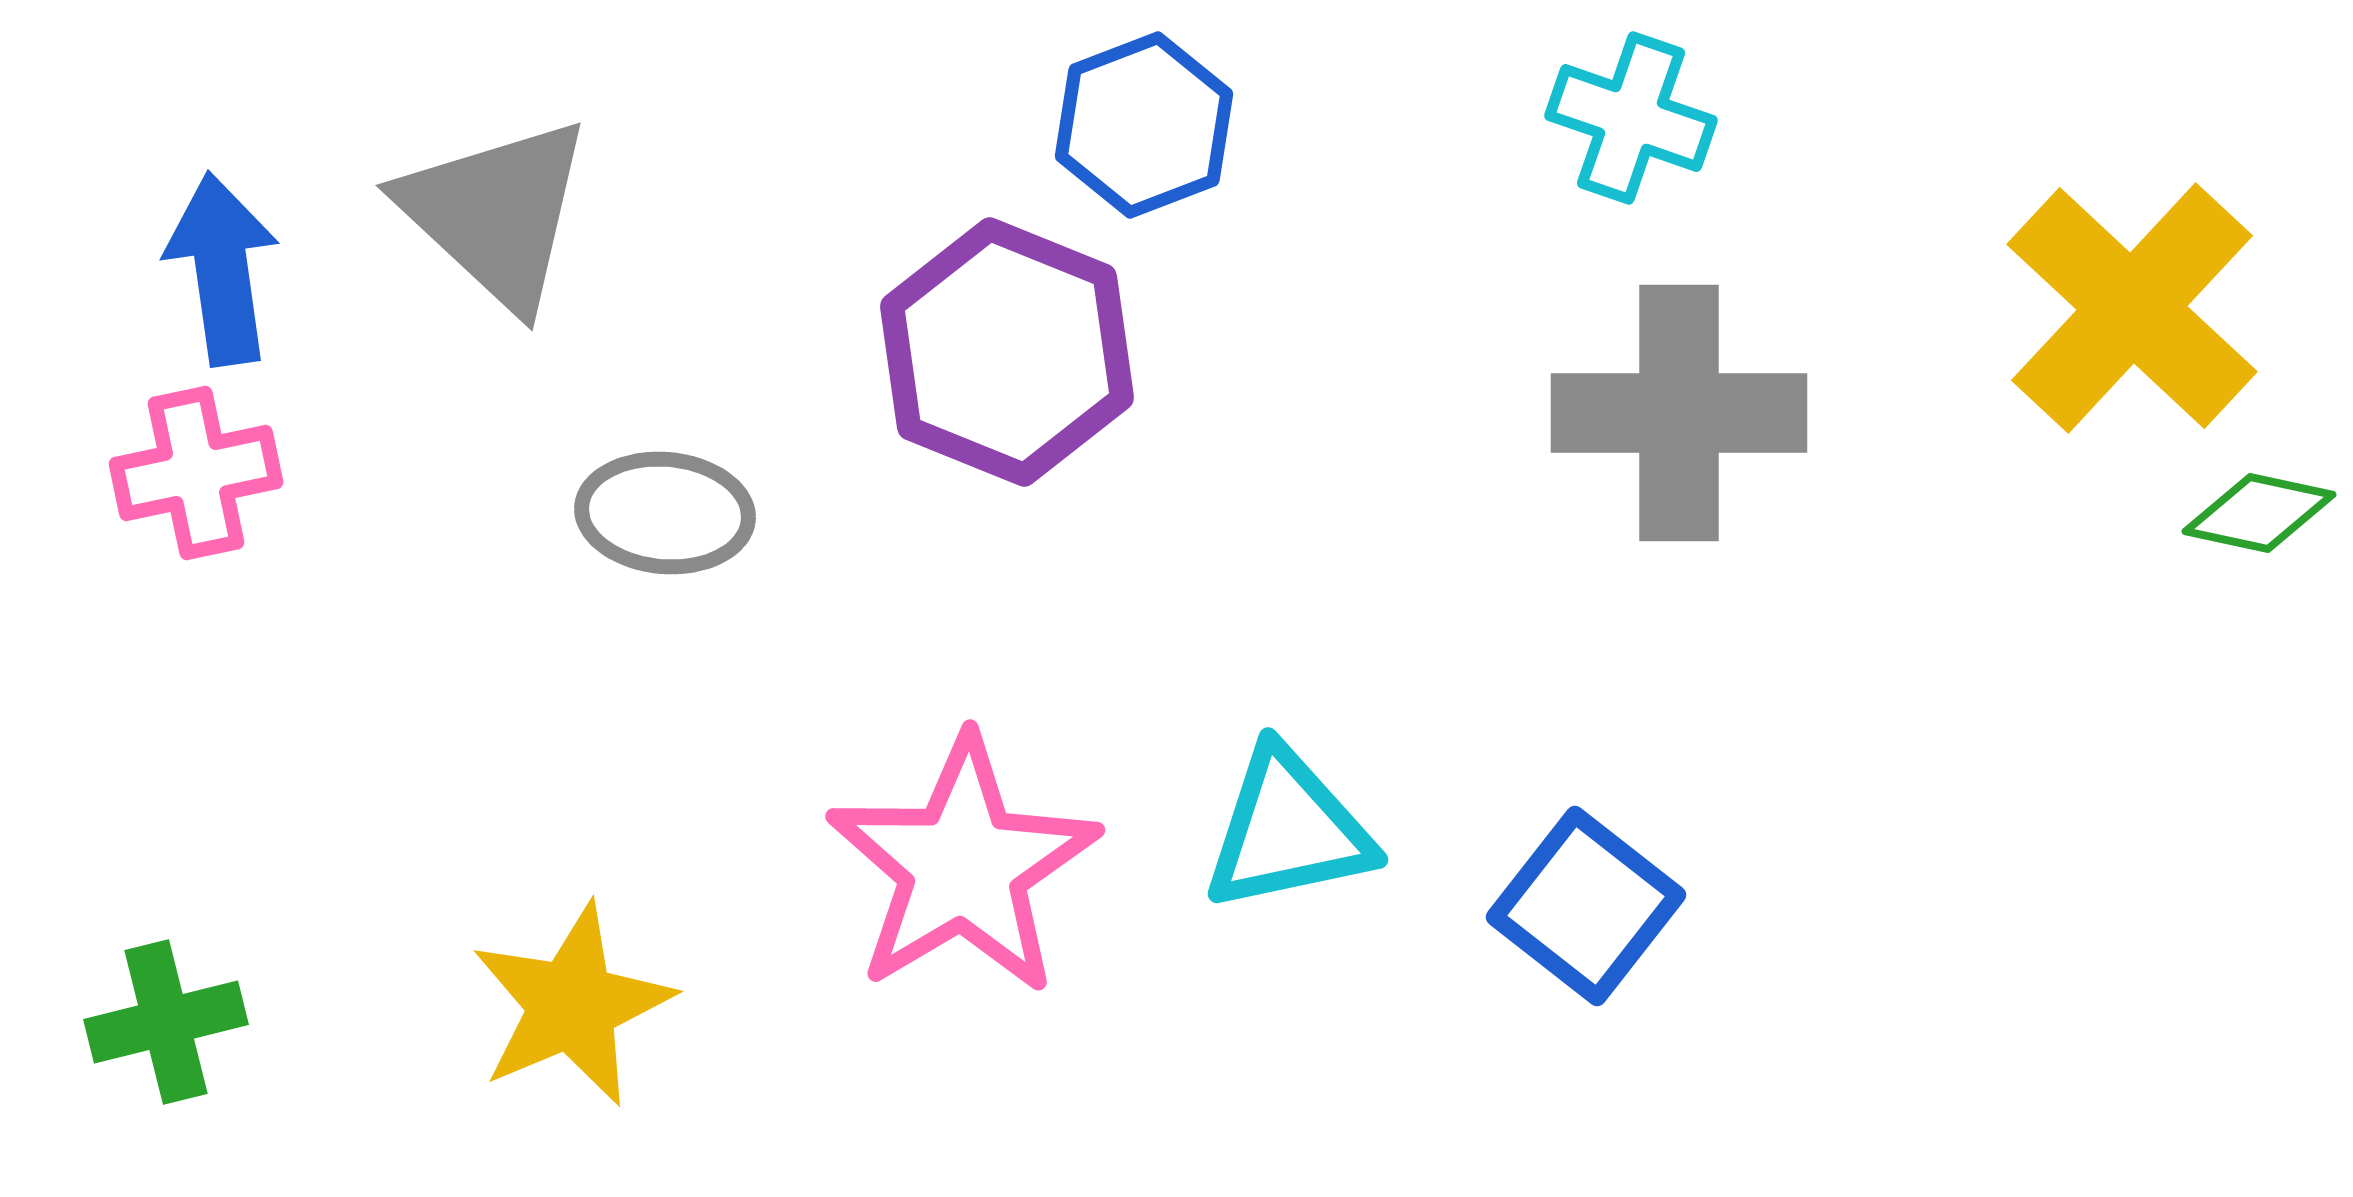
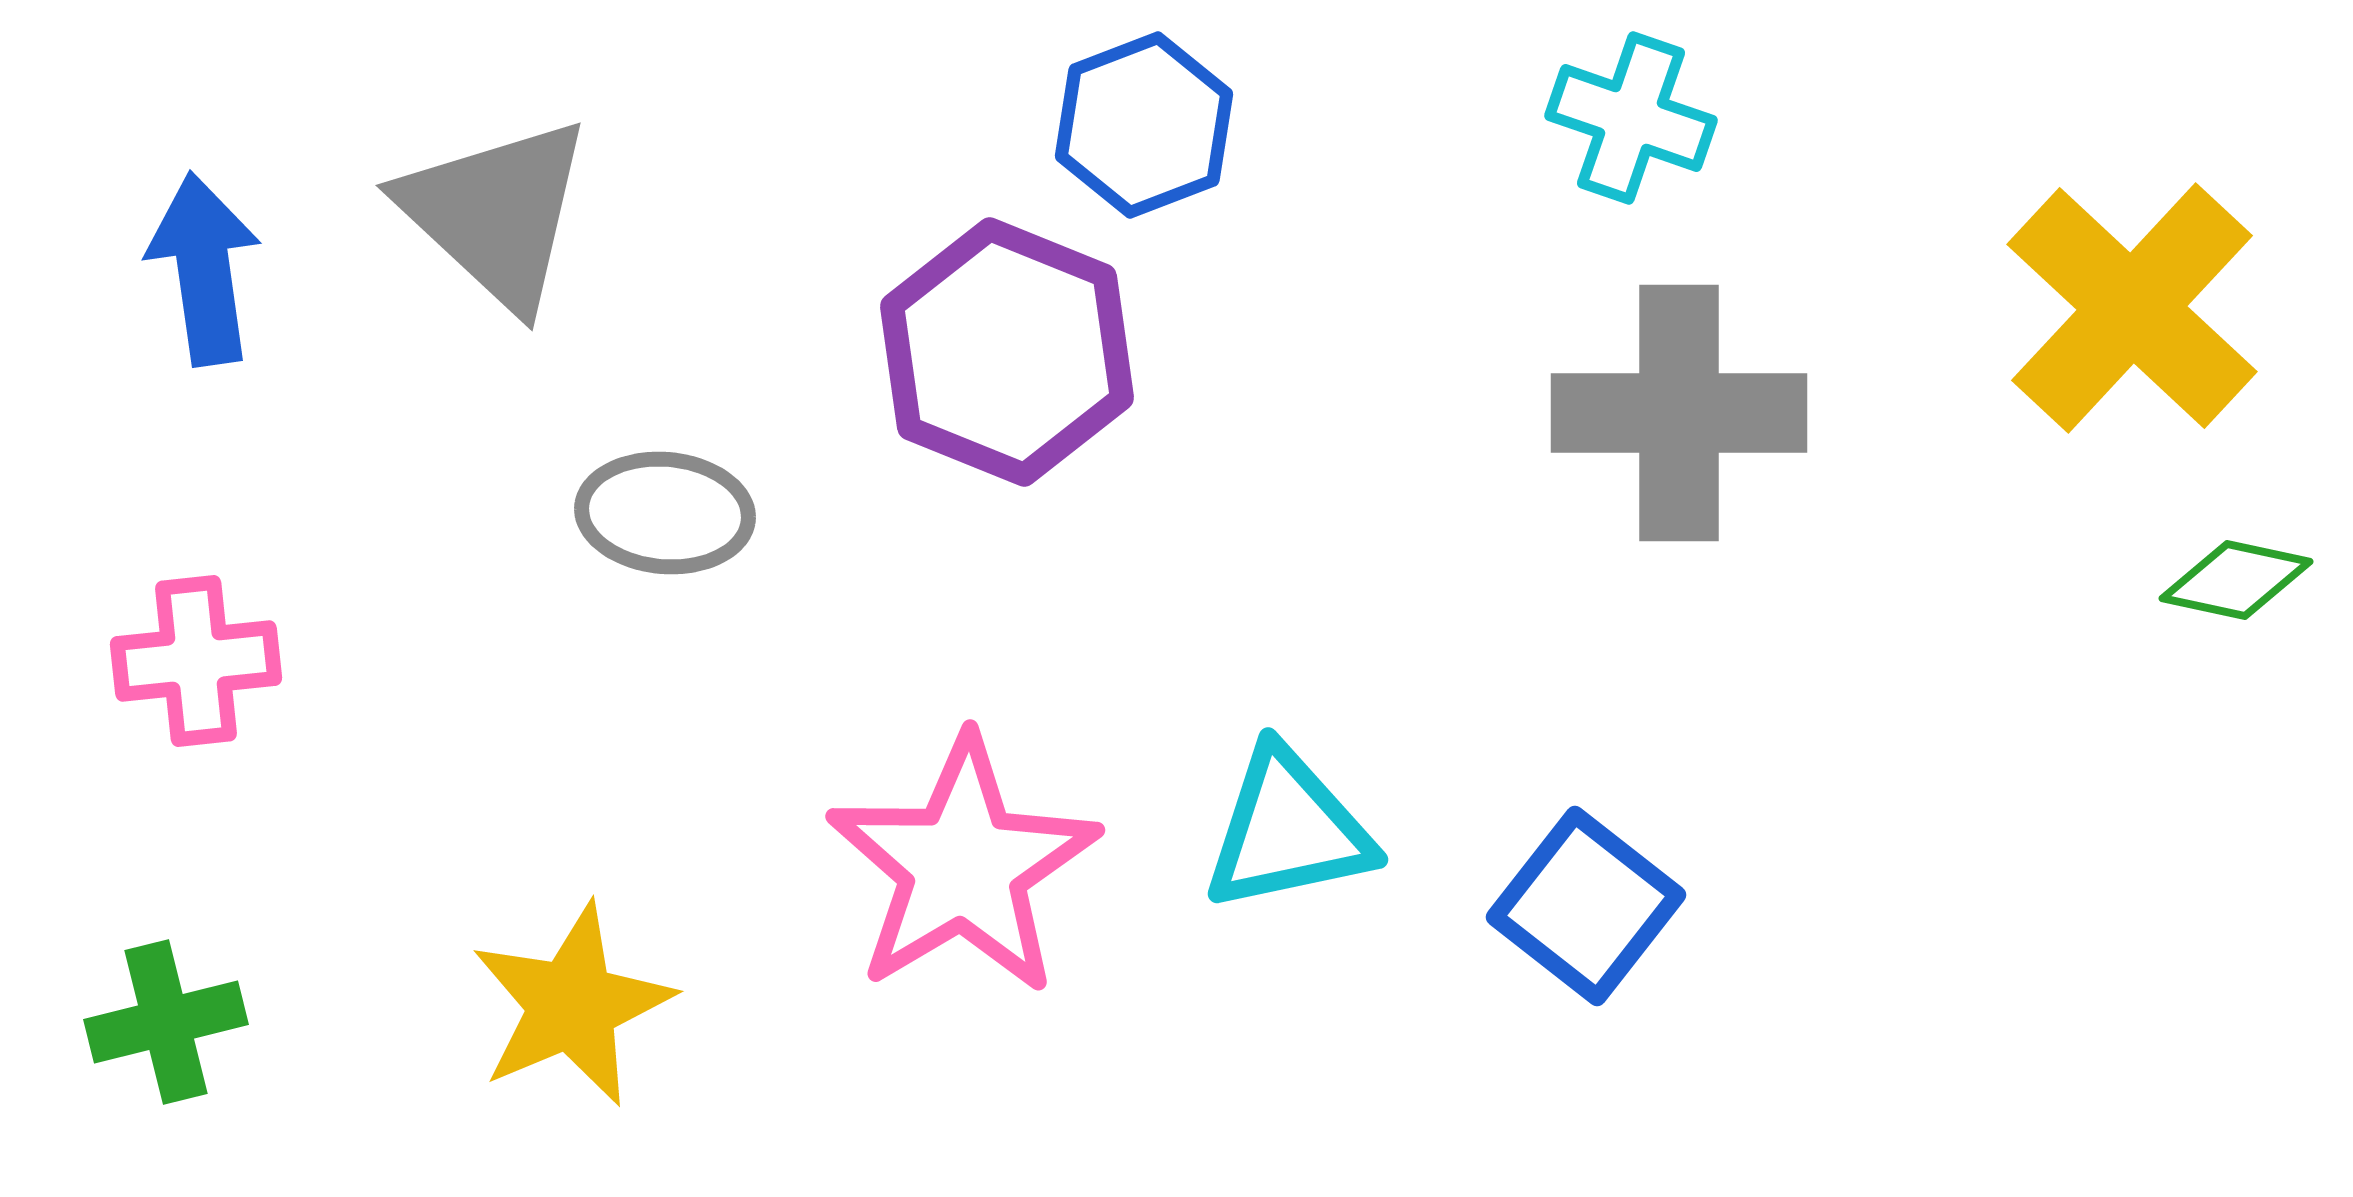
blue arrow: moved 18 px left
pink cross: moved 188 px down; rotated 6 degrees clockwise
green diamond: moved 23 px left, 67 px down
